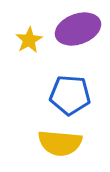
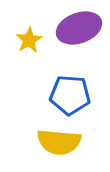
purple ellipse: moved 1 px right, 1 px up
yellow semicircle: moved 1 px left, 1 px up
